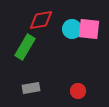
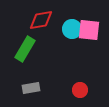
pink square: moved 1 px down
green rectangle: moved 2 px down
red circle: moved 2 px right, 1 px up
